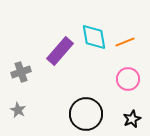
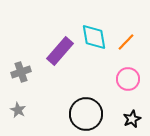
orange line: moved 1 px right; rotated 24 degrees counterclockwise
